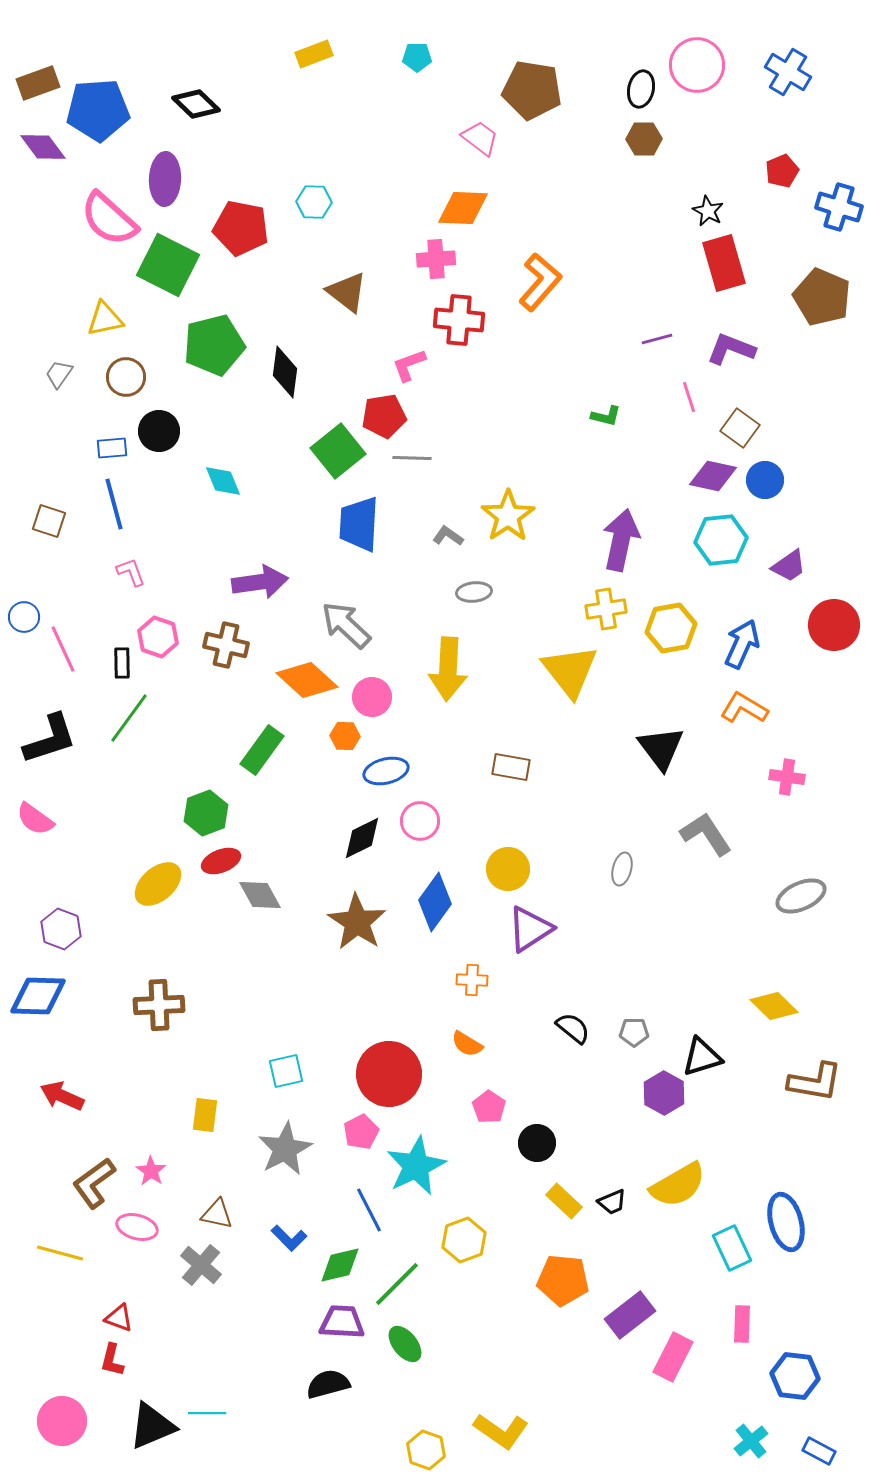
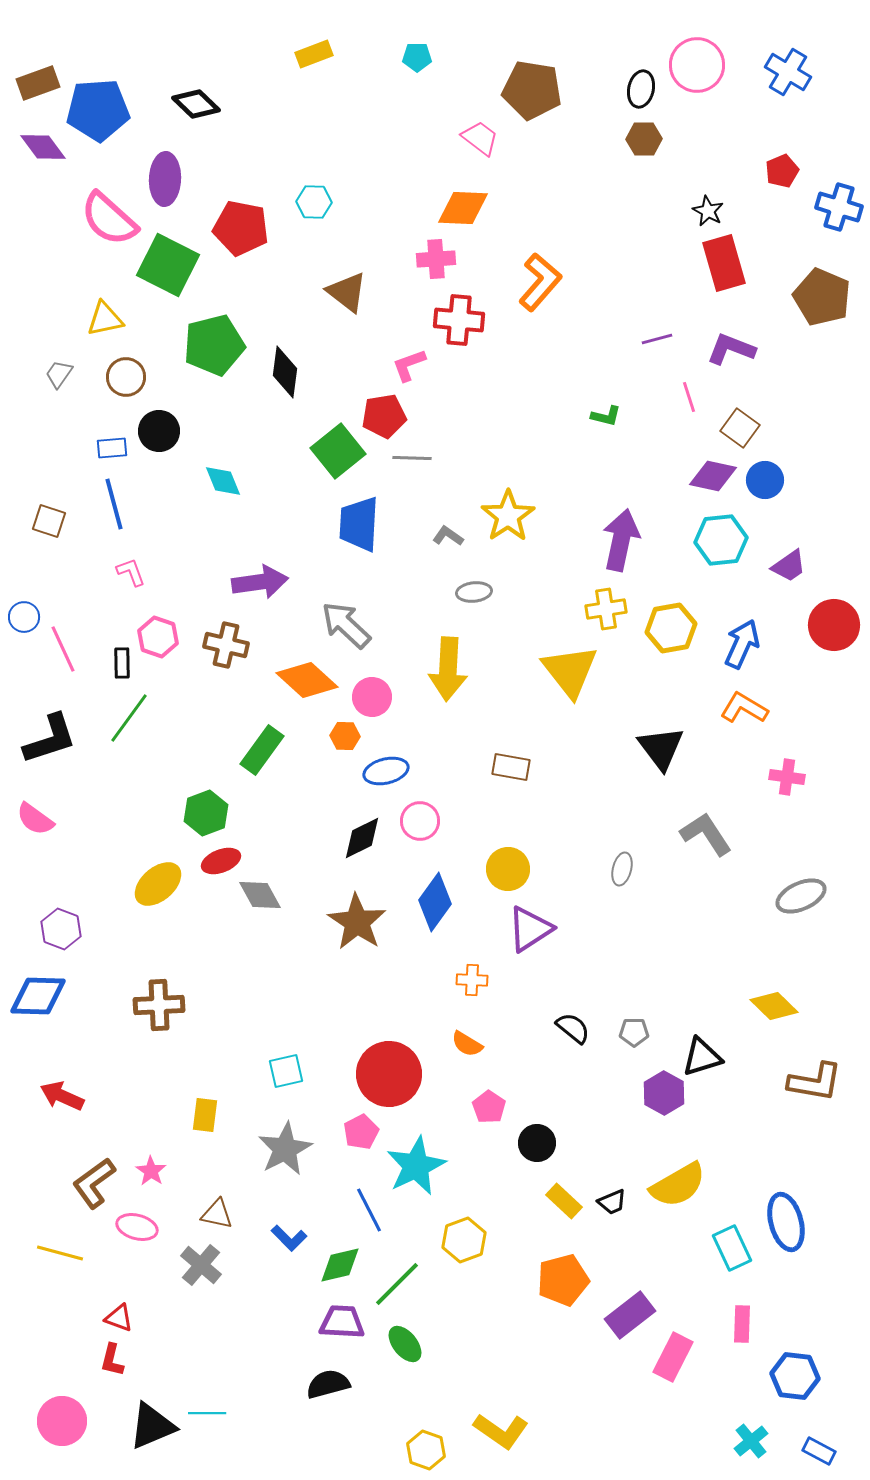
orange pentagon at (563, 1280): rotated 21 degrees counterclockwise
